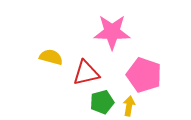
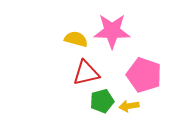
pink star: moved 1 px up
yellow semicircle: moved 25 px right, 18 px up
green pentagon: moved 1 px up
yellow arrow: rotated 108 degrees counterclockwise
